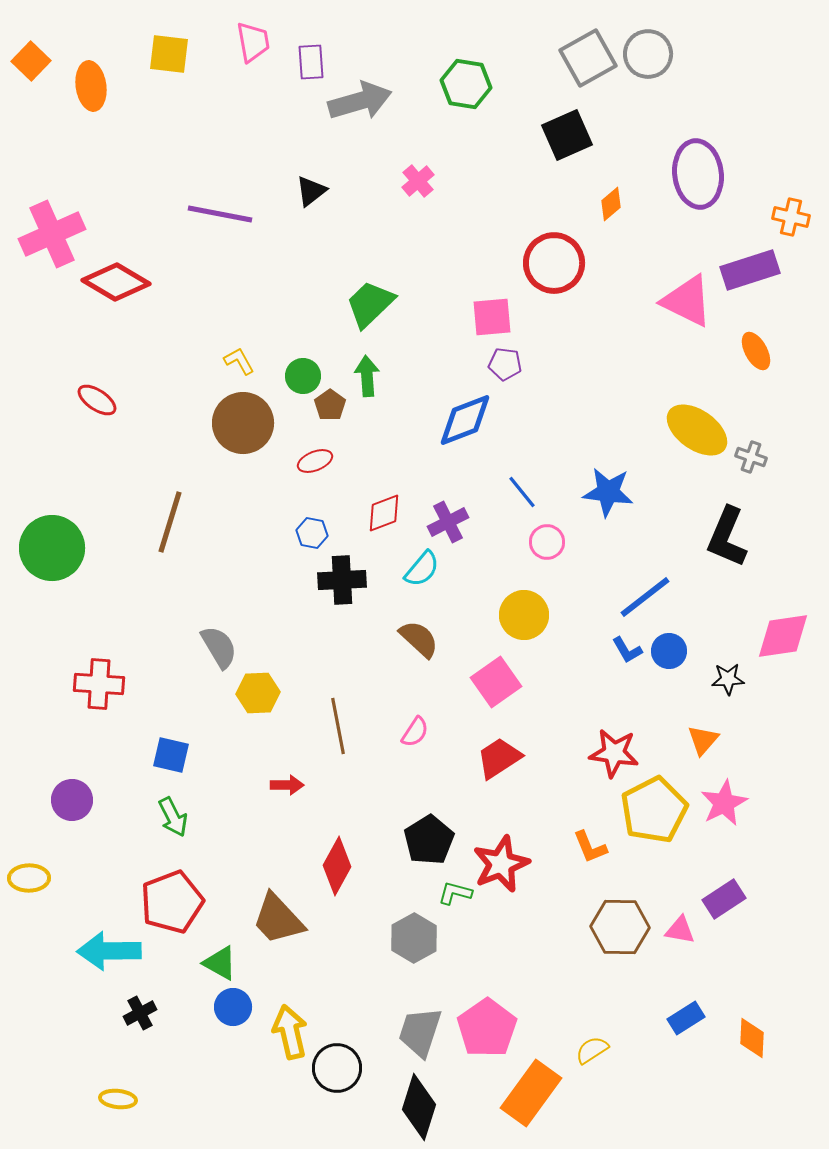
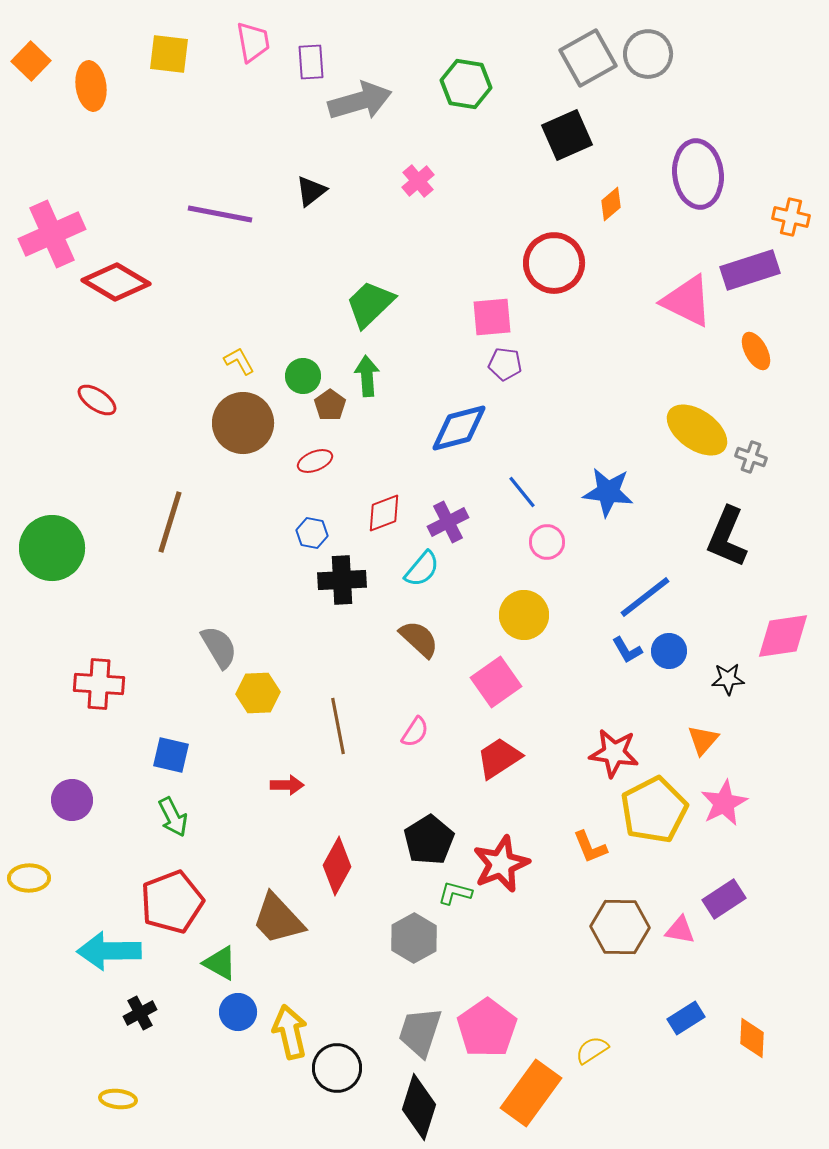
blue diamond at (465, 420): moved 6 px left, 8 px down; rotated 6 degrees clockwise
blue circle at (233, 1007): moved 5 px right, 5 px down
